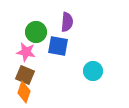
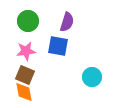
purple semicircle: rotated 12 degrees clockwise
green circle: moved 8 px left, 11 px up
pink star: moved 1 px up; rotated 18 degrees counterclockwise
cyan circle: moved 1 px left, 6 px down
orange diamond: rotated 30 degrees counterclockwise
